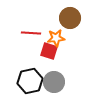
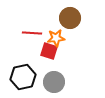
red line: moved 1 px right
black hexagon: moved 7 px left, 4 px up
